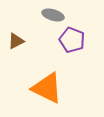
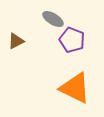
gray ellipse: moved 4 px down; rotated 15 degrees clockwise
orange triangle: moved 28 px right
